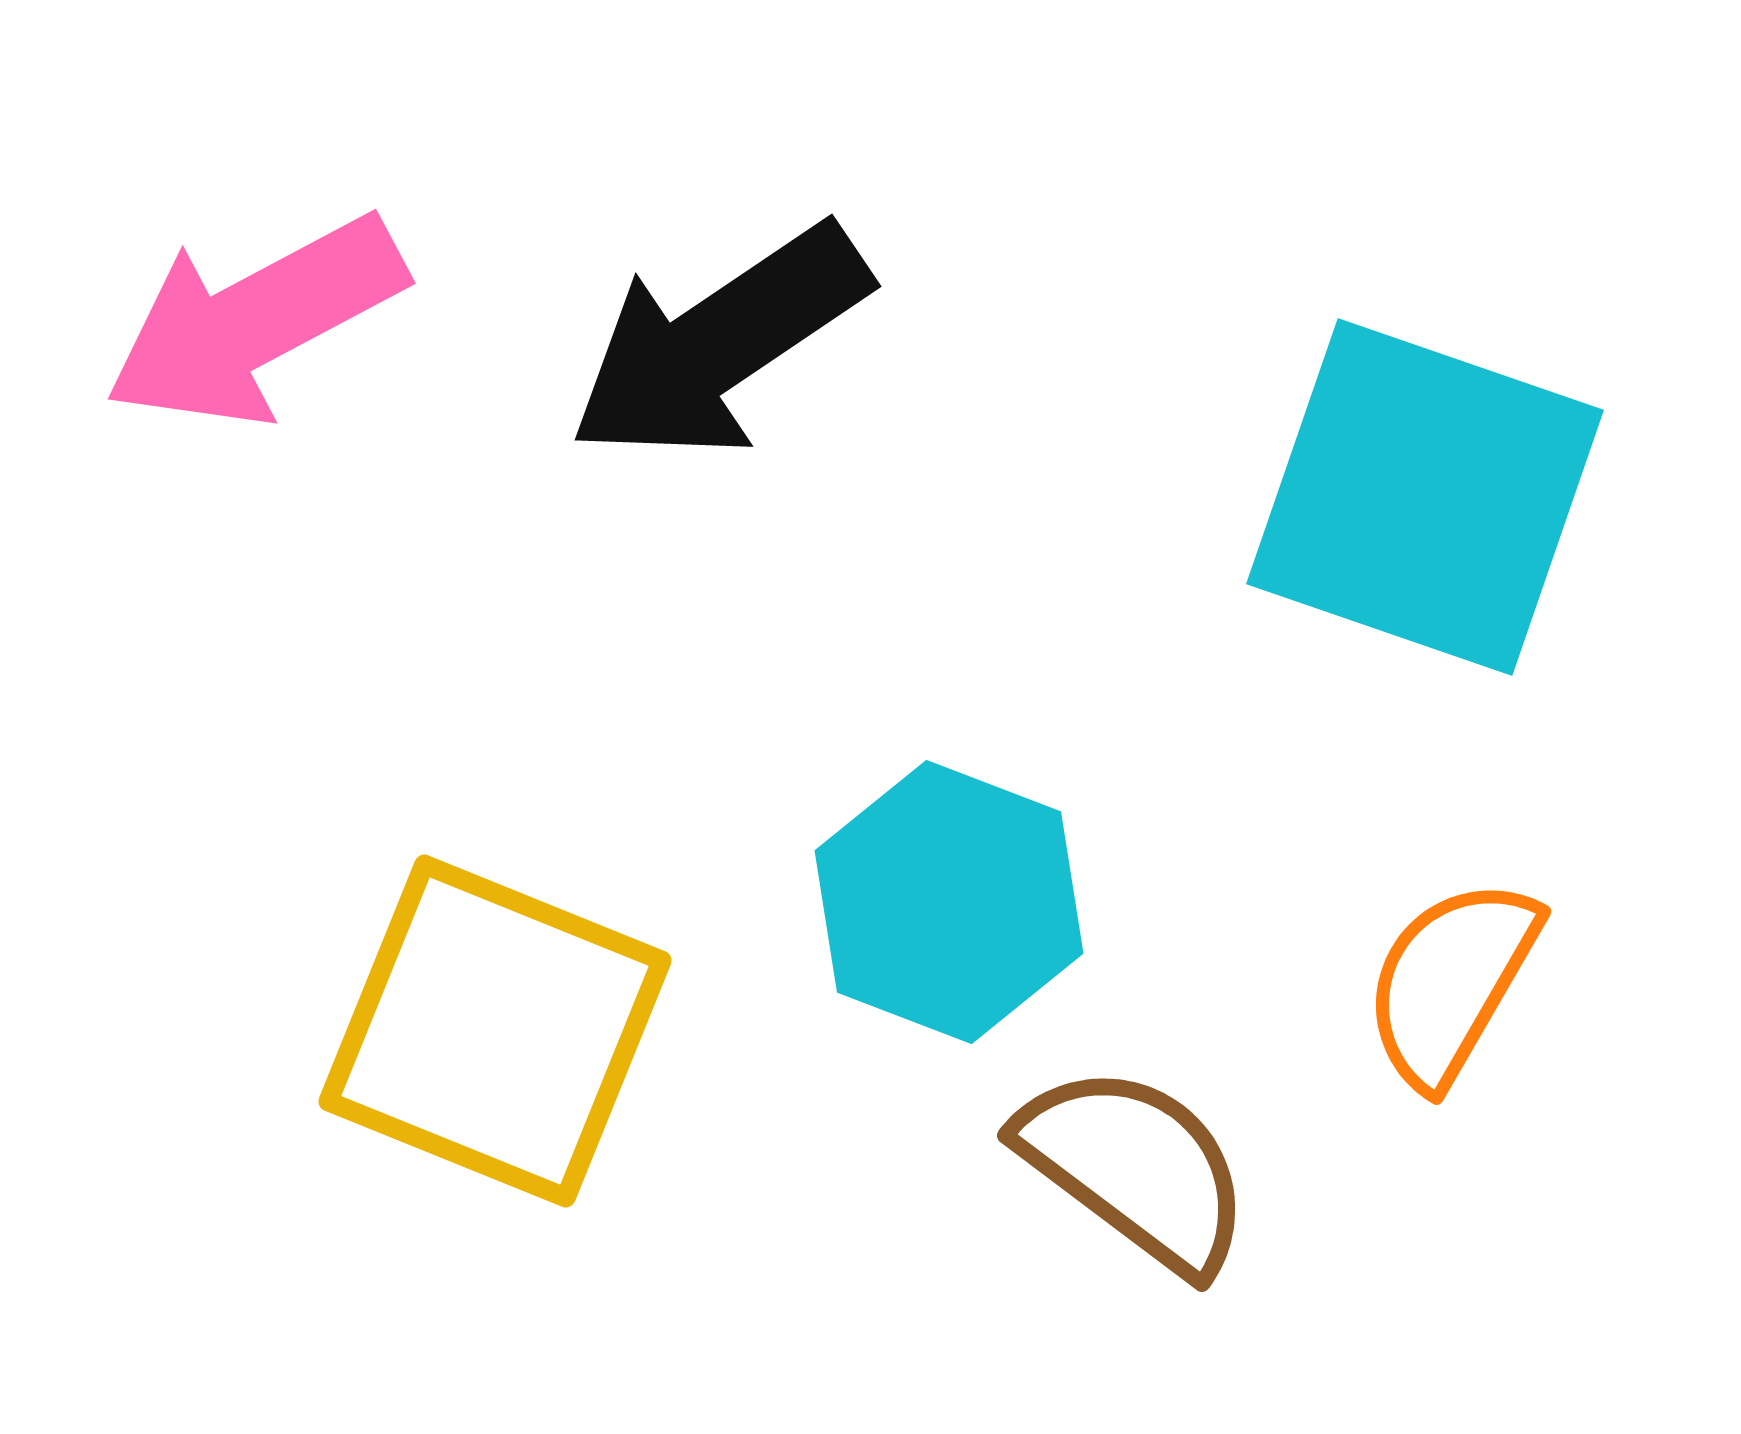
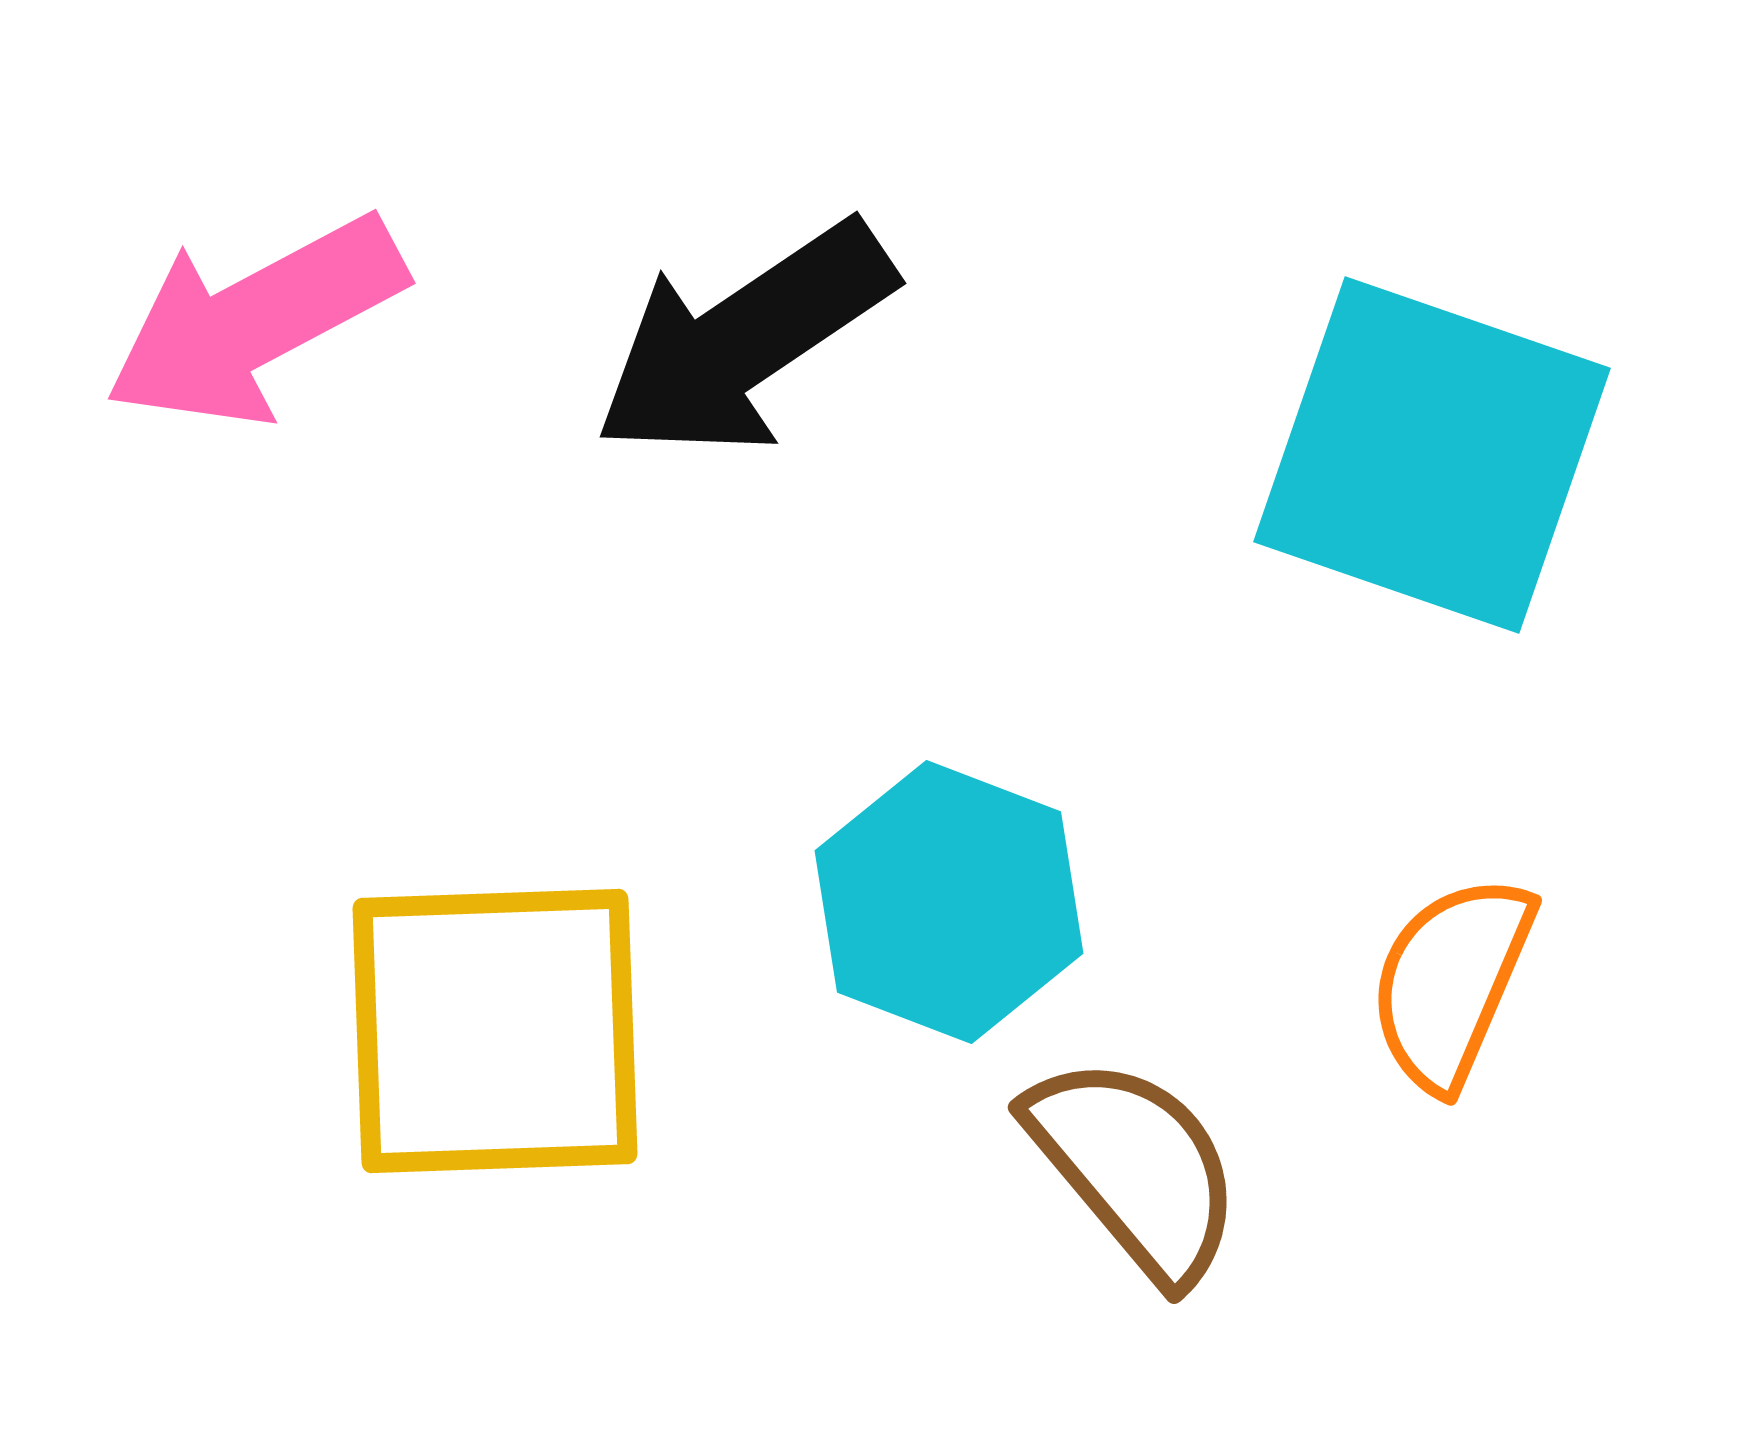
black arrow: moved 25 px right, 3 px up
cyan square: moved 7 px right, 42 px up
orange semicircle: rotated 7 degrees counterclockwise
yellow square: rotated 24 degrees counterclockwise
brown semicircle: rotated 13 degrees clockwise
